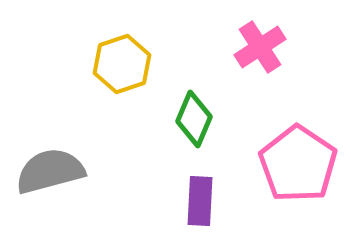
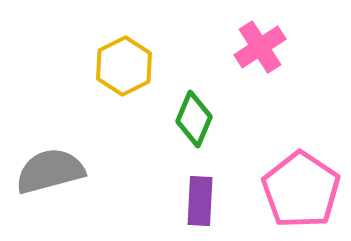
yellow hexagon: moved 2 px right, 2 px down; rotated 8 degrees counterclockwise
pink pentagon: moved 3 px right, 26 px down
